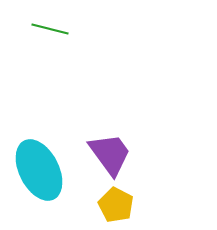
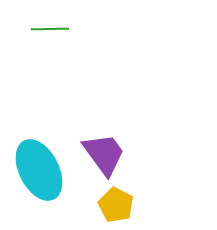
green line: rotated 15 degrees counterclockwise
purple trapezoid: moved 6 px left
